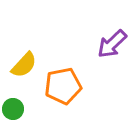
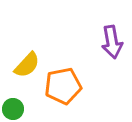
purple arrow: moved 2 px up; rotated 56 degrees counterclockwise
yellow semicircle: moved 3 px right
